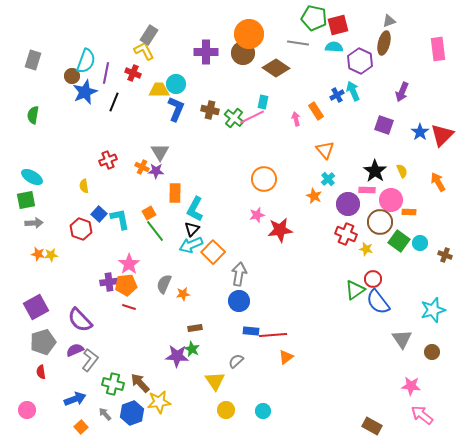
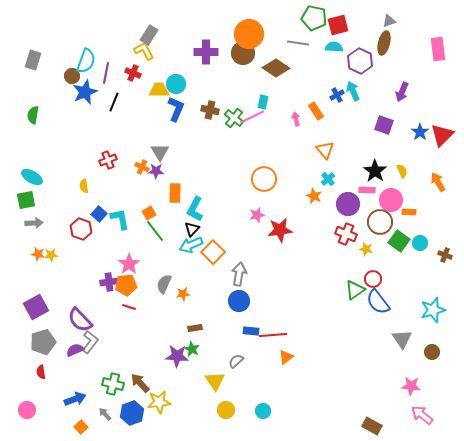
gray L-shape at (90, 360): moved 18 px up
